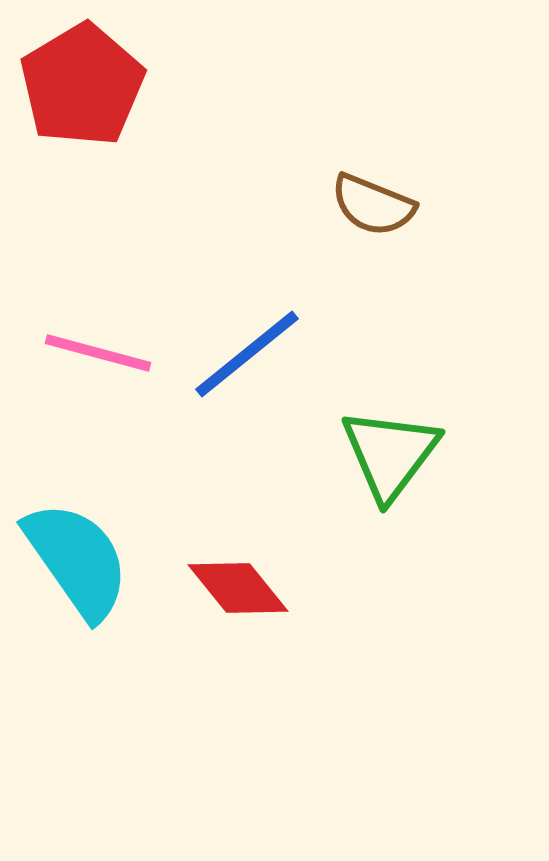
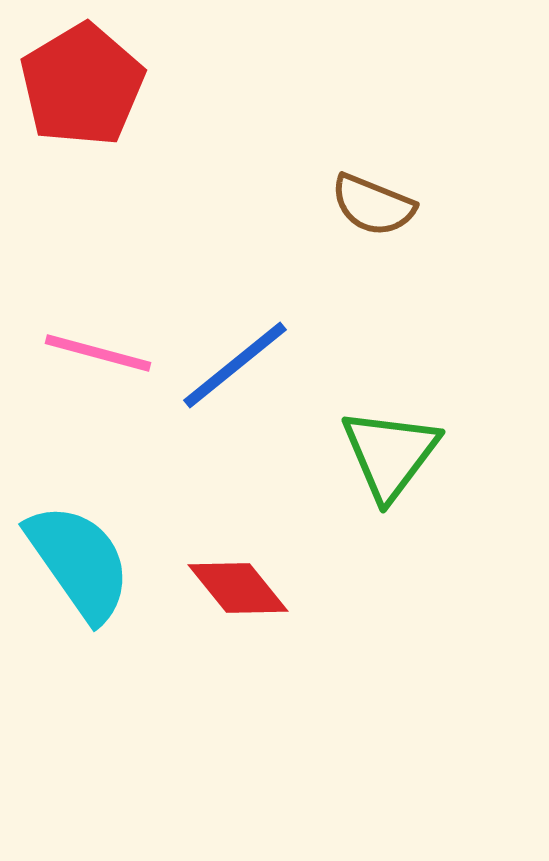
blue line: moved 12 px left, 11 px down
cyan semicircle: moved 2 px right, 2 px down
